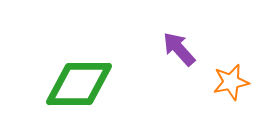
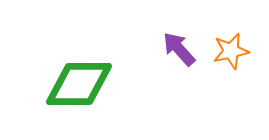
orange star: moved 31 px up
